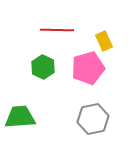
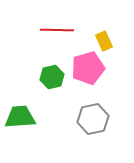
green hexagon: moved 9 px right, 10 px down; rotated 20 degrees clockwise
